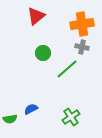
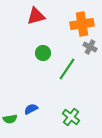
red triangle: rotated 24 degrees clockwise
gray cross: moved 8 px right; rotated 16 degrees clockwise
green line: rotated 15 degrees counterclockwise
green cross: rotated 18 degrees counterclockwise
